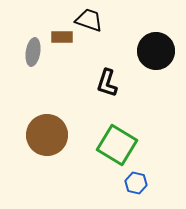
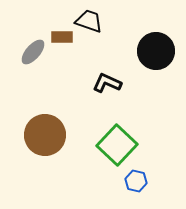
black trapezoid: moved 1 px down
gray ellipse: rotated 32 degrees clockwise
black L-shape: rotated 96 degrees clockwise
brown circle: moved 2 px left
green square: rotated 12 degrees clockwise
blue hexagon: moved 2 px up
